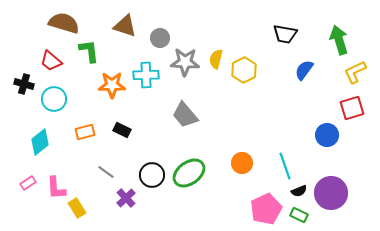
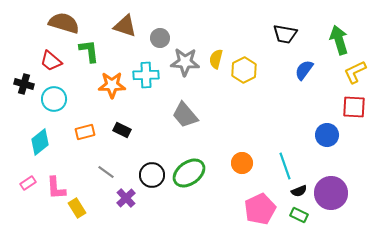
red square: moved 2 px right, 1 px up; rotated 20 degrees clockwise
pink pentagon: moved 6 px left
